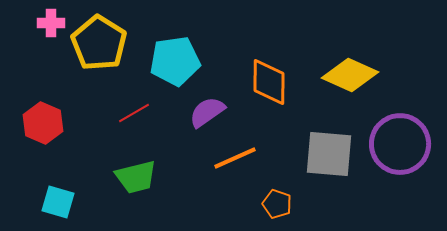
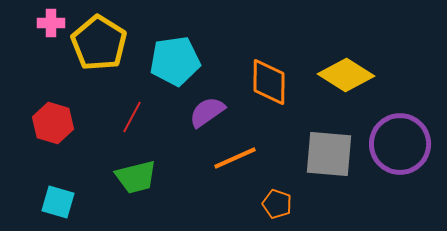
yellow diamond: moved 4 px left; rotated 8 degrees clockwise
red line: moved 2 px left, 4 px down; rotated 32 degrees counterclockwise
red hexagon: moved 10 px right; rotated 6 degrees counterclockwise
